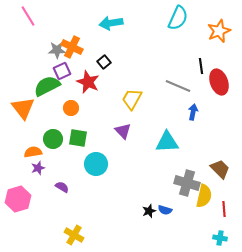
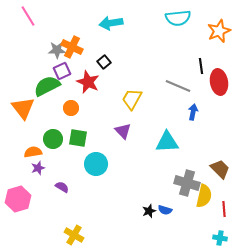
cyan semicircle: rotated 60 degrees clockwise
red ellipse: rotated 10 degrees clockwise
